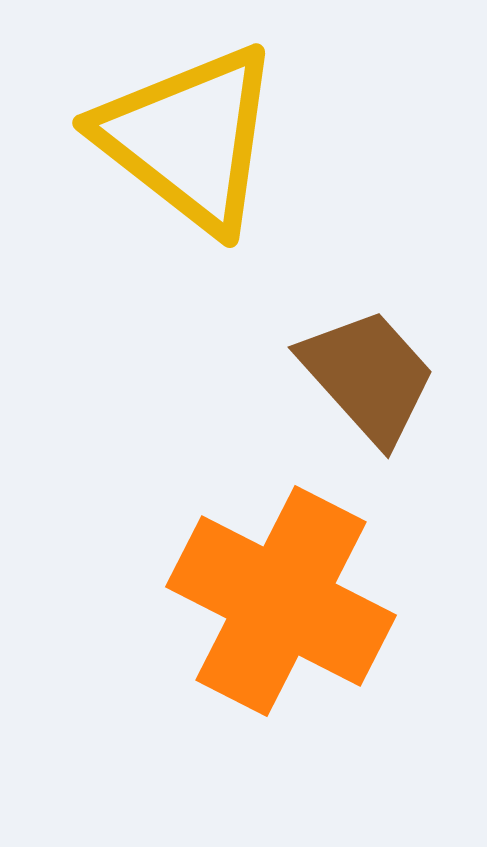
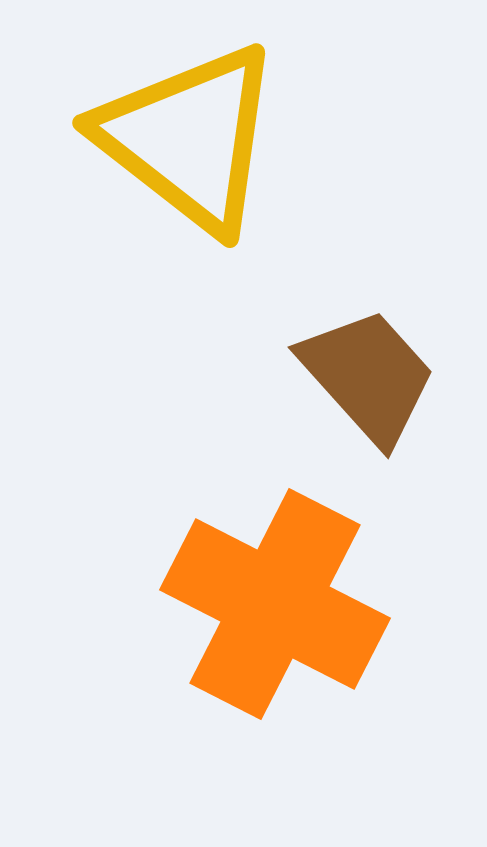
orange cross: moved 6 px left, 3 px down
